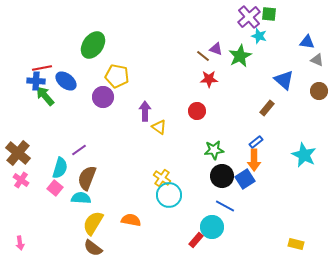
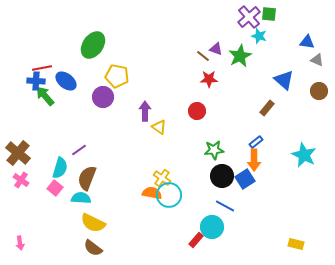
orange semicircle at (131, 220): moved 21 px right, 27 px up
yellow semicircle at (93, 223): rotated 95 degrees counterclockwise
